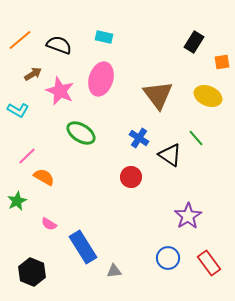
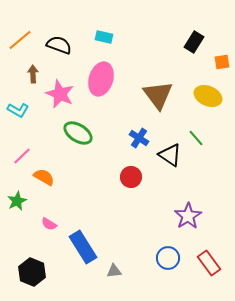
brown arrow: rotated 60 degrees counterclockwise
pink star: moved 3 px down
green ellipse: moved 3 px left
pink line: moved 5 px left
